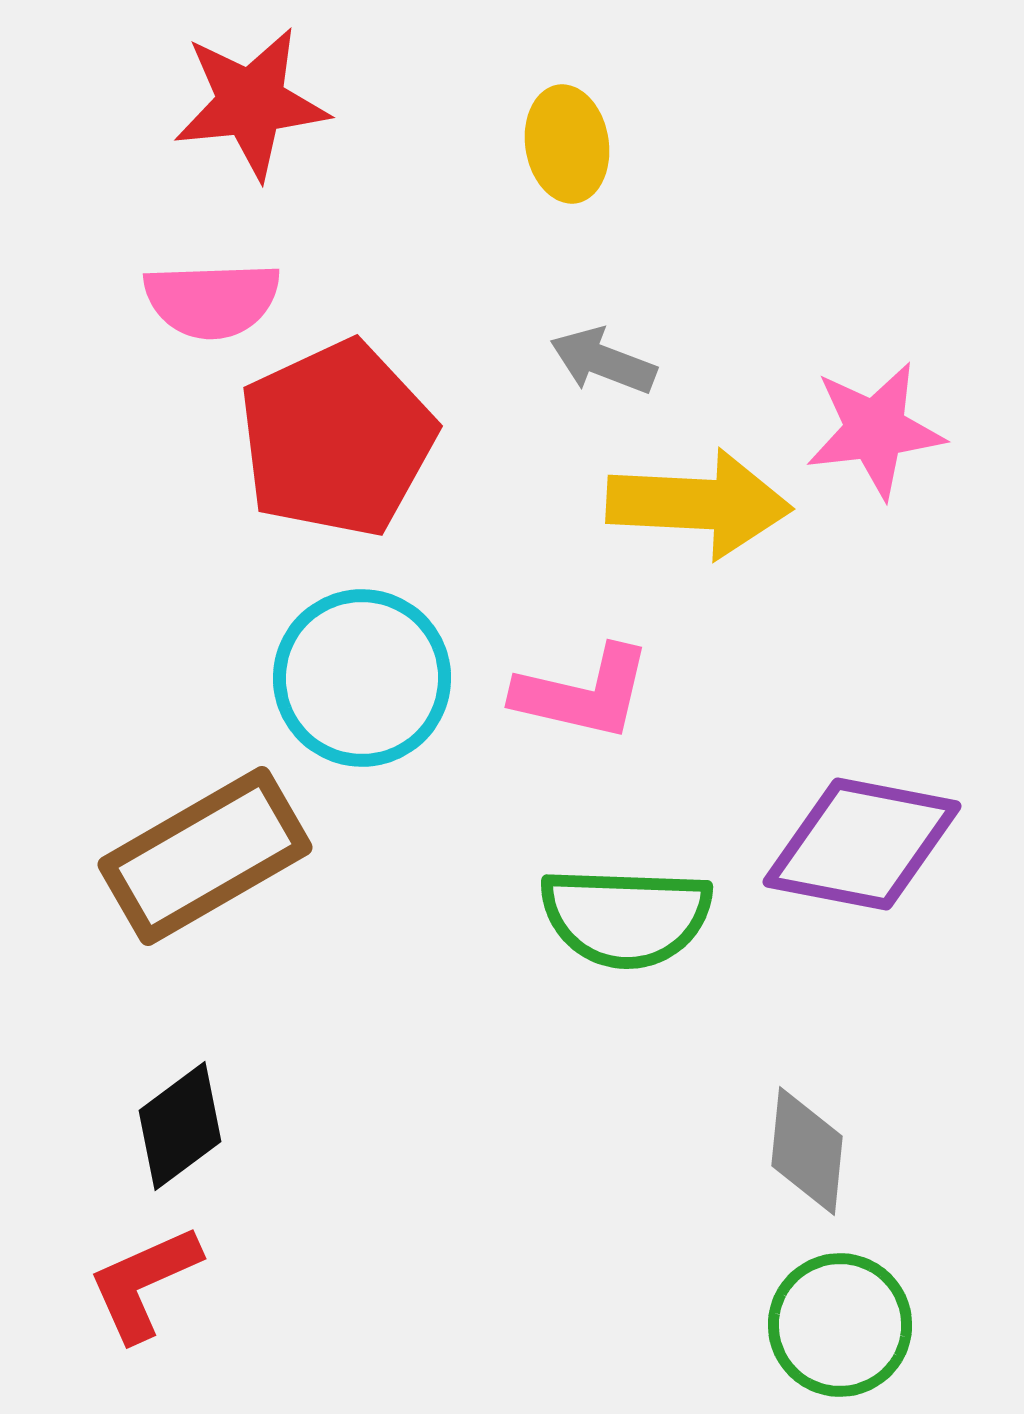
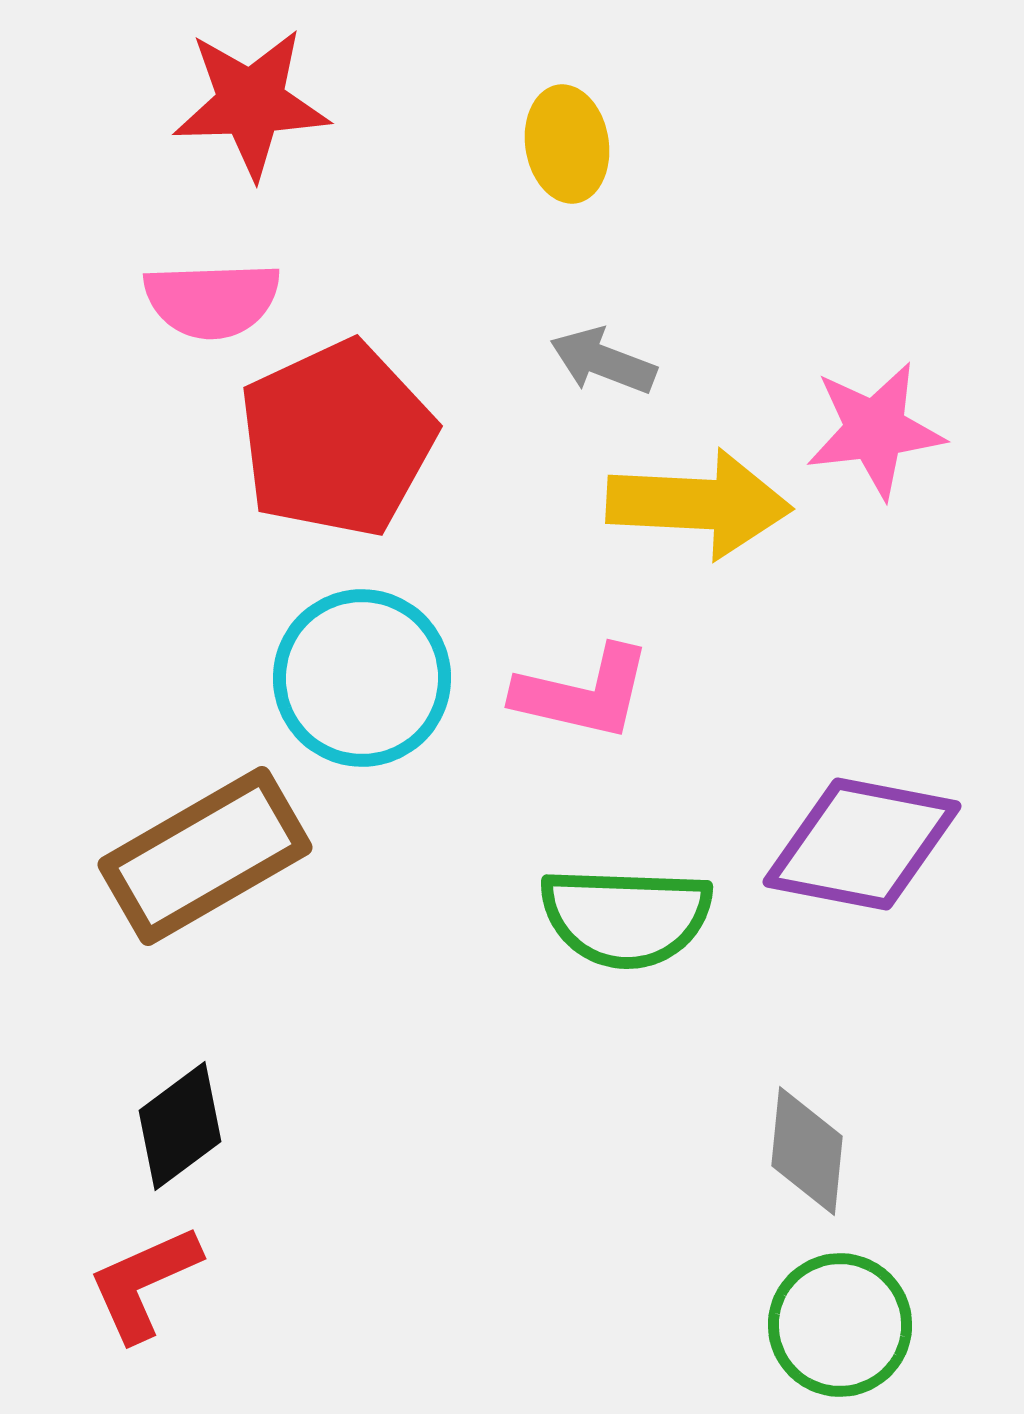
red star: rotated 4 degrees clockwise
